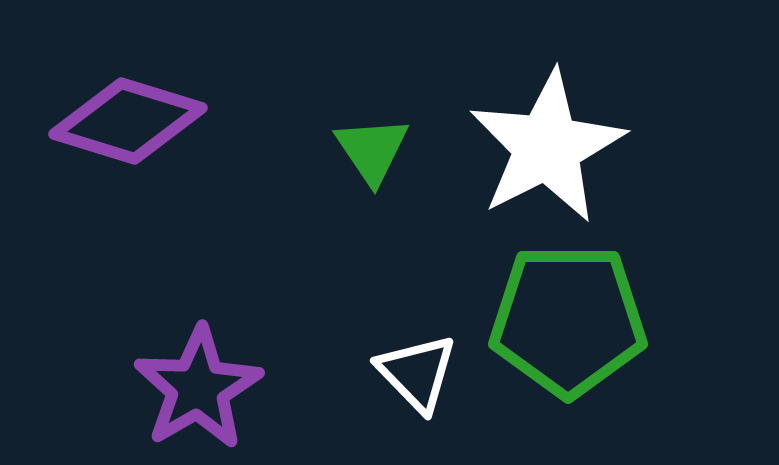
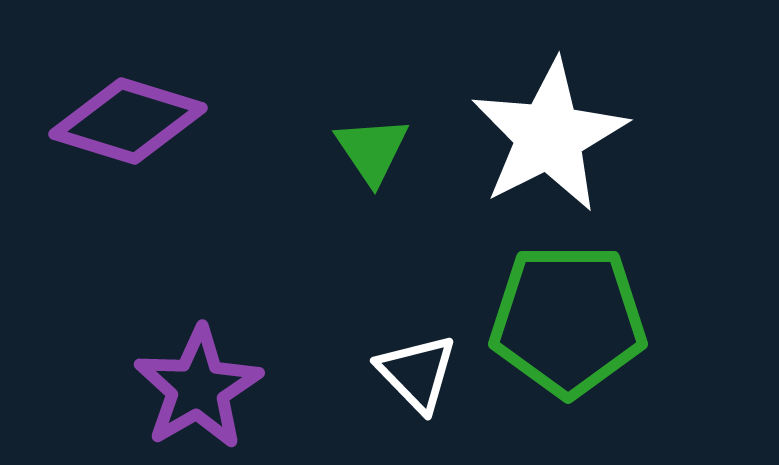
white star: moved 2 px right, 11 px up
